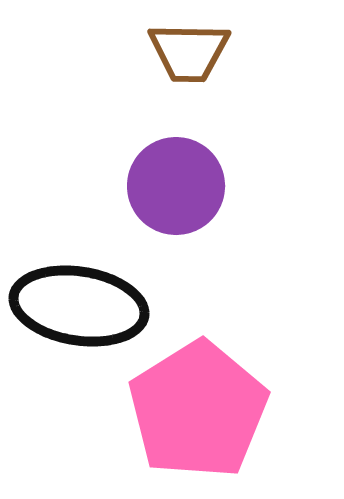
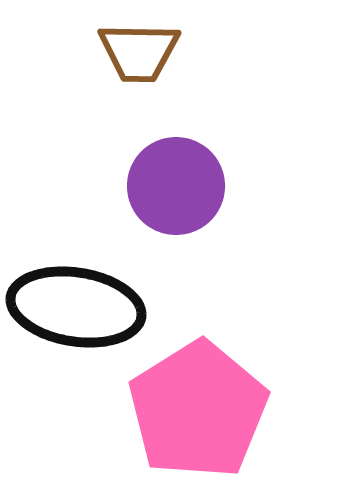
brown trapezoid: moved 50 px left
black ellipse: moved 3 px left, 1 px down
